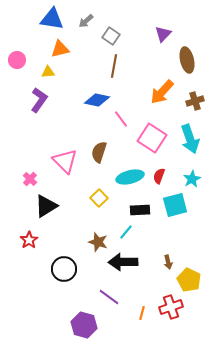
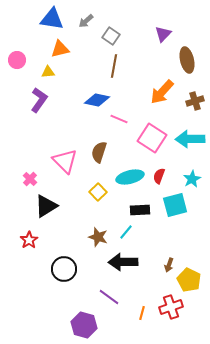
pink line: moved 2 px left; rotated 30 degrees counterclockwise
cyan arrow: rotated 108 degrees clockwise
yellow square: moved 1 px left, 6 px up
brown star: moved 5 px up
brown arrow: moved 1 px right, 3 px down; rotated 32 degrees clockwise
